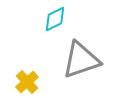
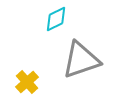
cyan diamond: moved 1 px right
